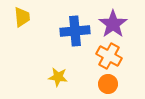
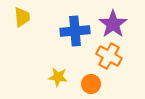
orange circle: moved 17 px left
